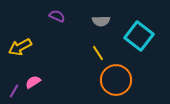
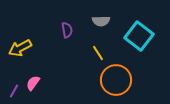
purple semicircle: moved 10 px right, 14 px down; rotated 56 degrees clockwise
yellow arrow: moved 1 px down
pink semicircle: moved 1 px down; rotated 21 degrees counterclockwise
